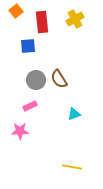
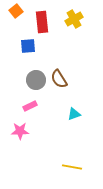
yellow cross: moved 1 px left
